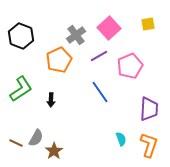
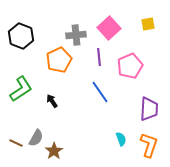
gray cross: rotated 30 degrees clockwise
purple line: moved 1 px down; rotated 66 degrees counterclockwise
black arrow: moved 1 px right, 1 px down; rotated 144 degrees clockwise
